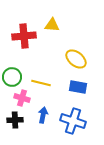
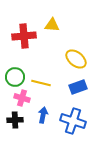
green circle: moved 3 px right
blue rectangle: rotated 30 degrees counterclockwise
